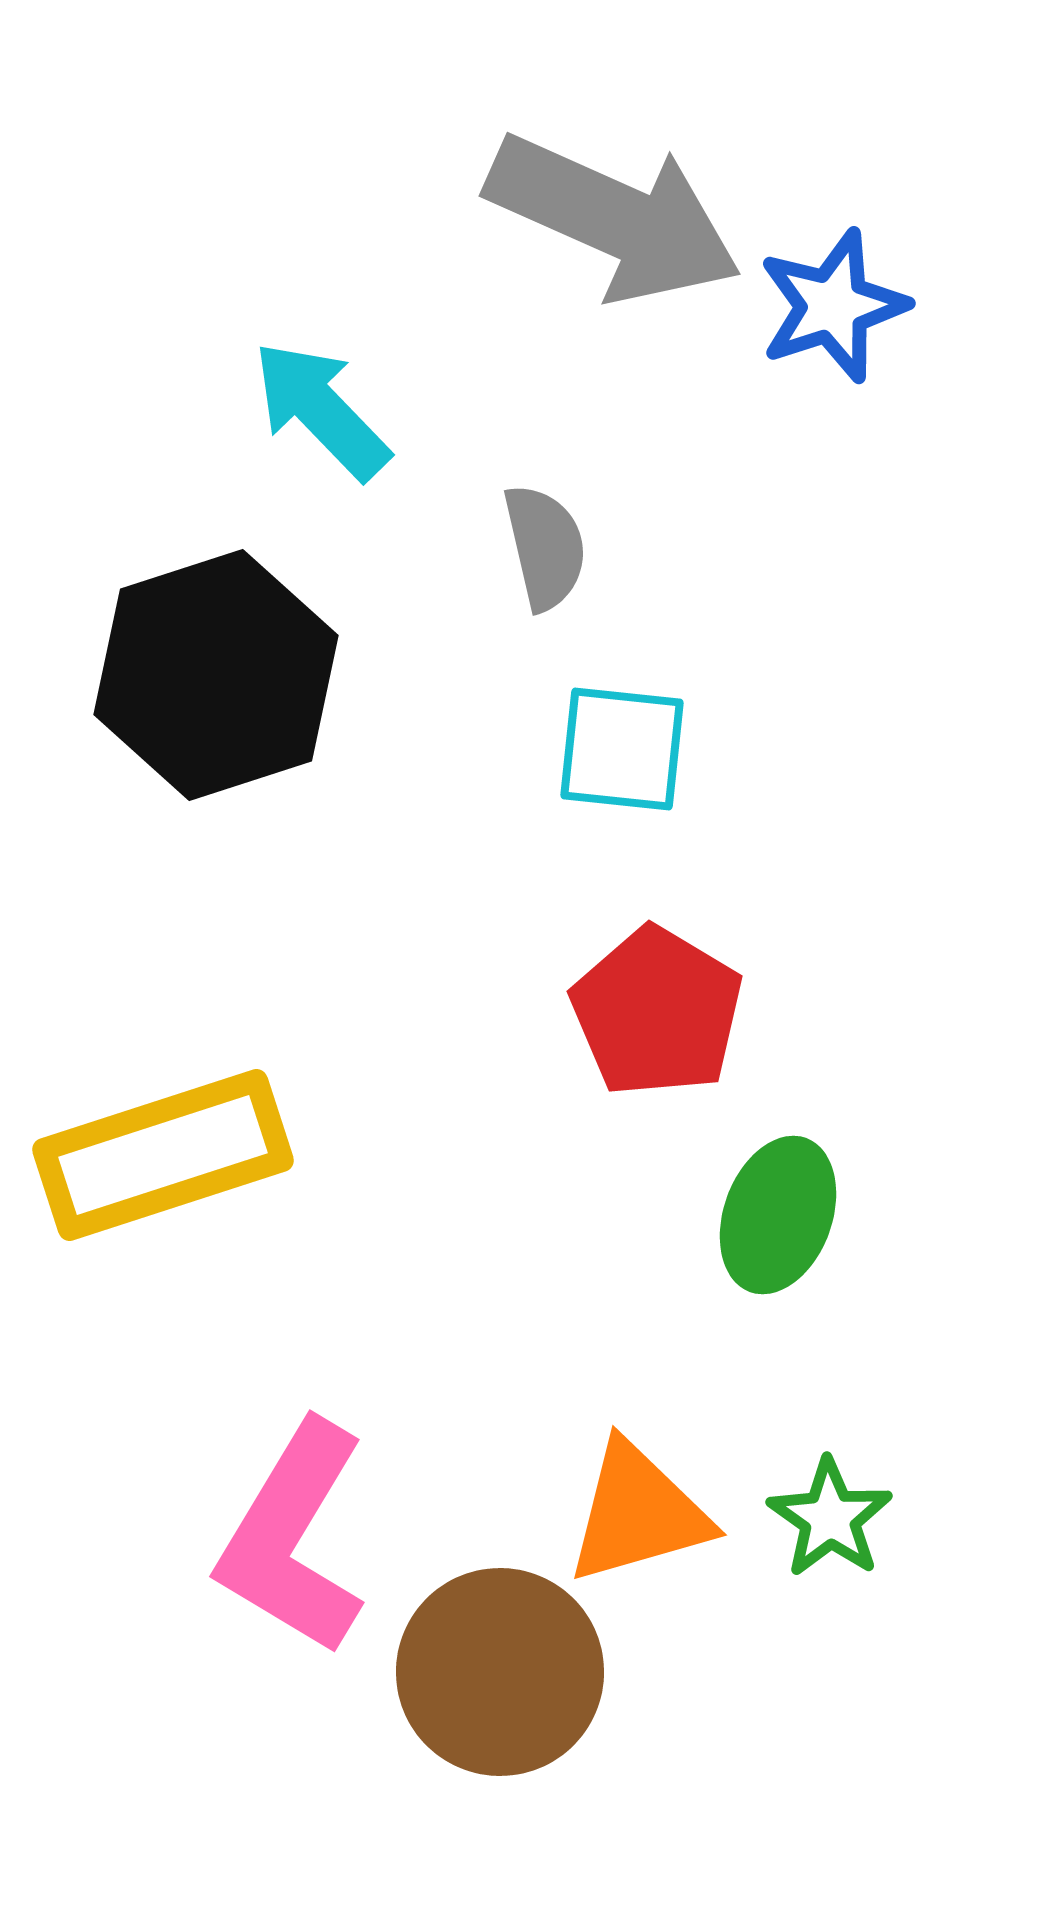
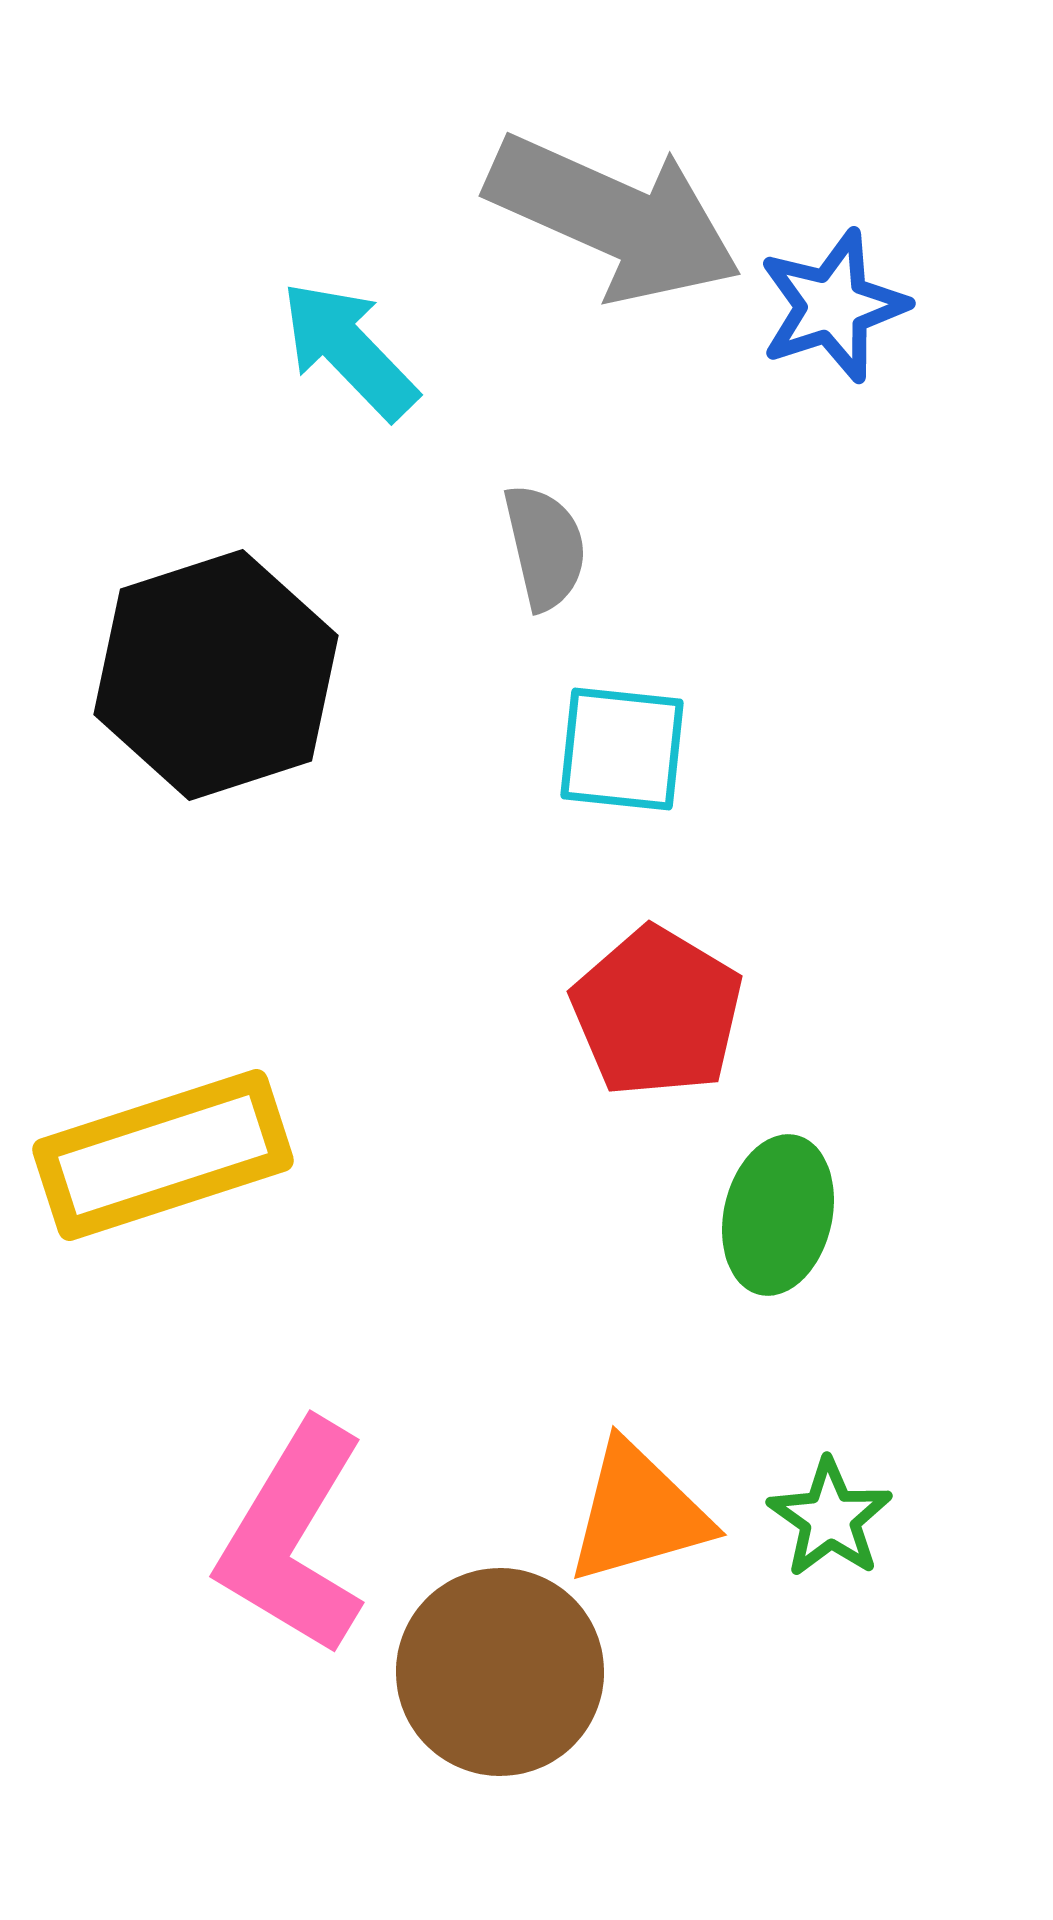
cyan arrow: moved 28 px right, 60 px up
green ellipse: rotated 7 degrees counterclockwise
